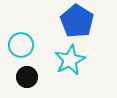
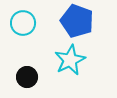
blue pentagon: rotated 12 degrees counterclockwise
cyan circle: moved 2 px right, 22 px up
